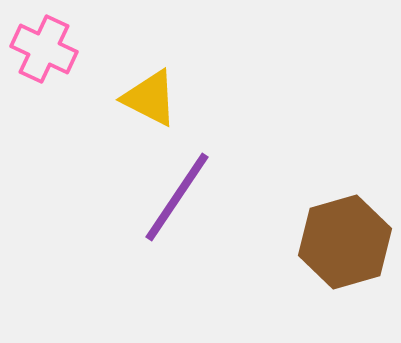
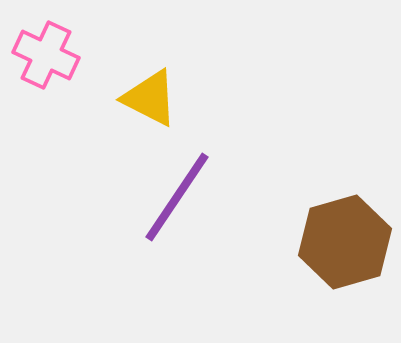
pink cross: moved 2 px right, 6 px down
